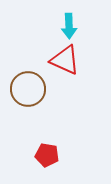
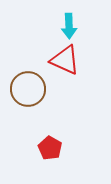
red pentagon: moved 3 px right, 7 px up; rotated 20 degrees clockwise
